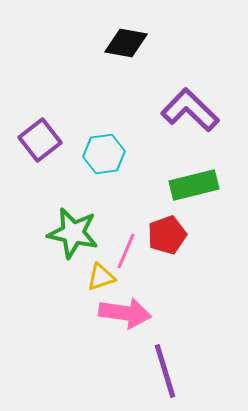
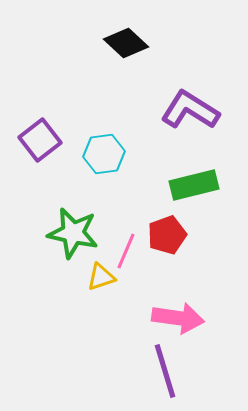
black diamond: rotated 33 degrees clockwise
purple L-shape: rotated 12 degrees counterclockwise
pink arrow: moved 53 px right, 5 px down
